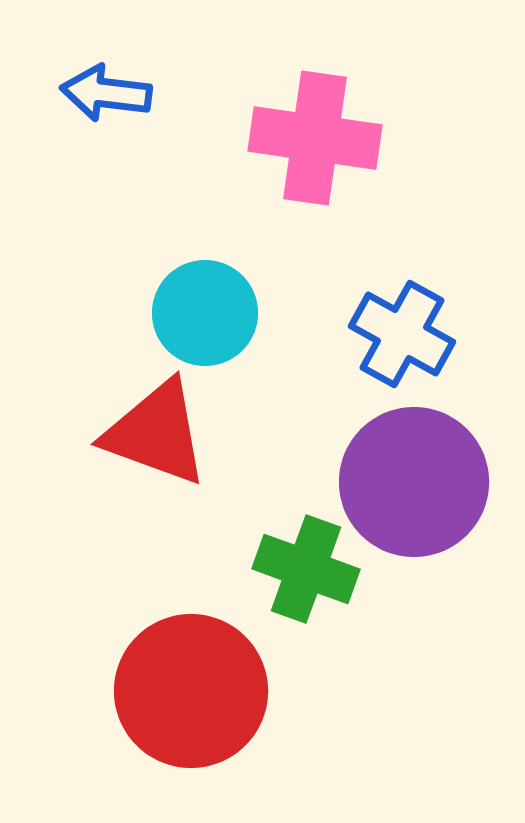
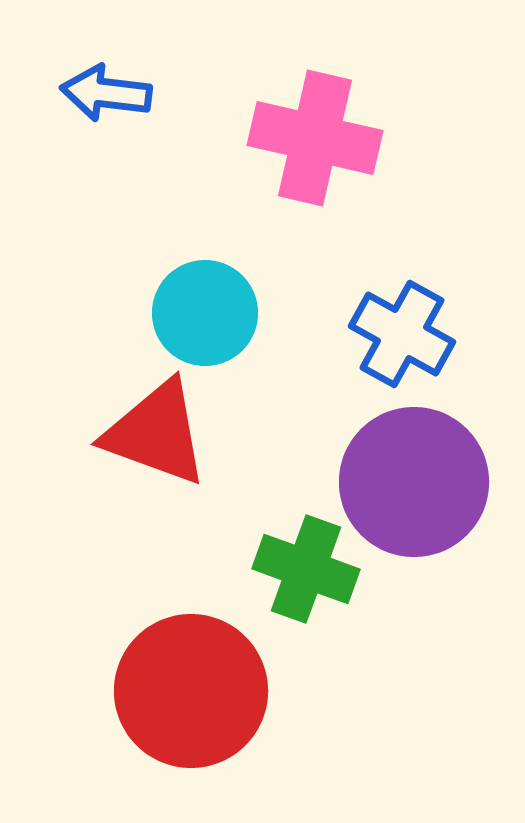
pink cross: rotated 5 degrees clockwise
